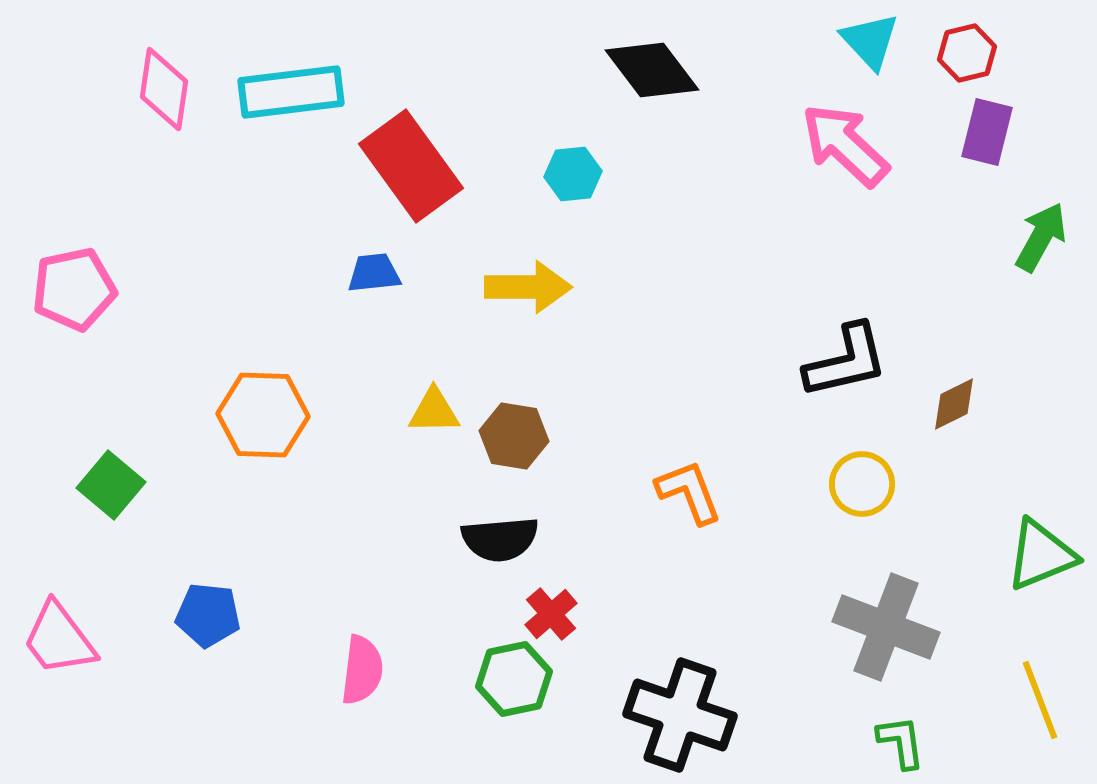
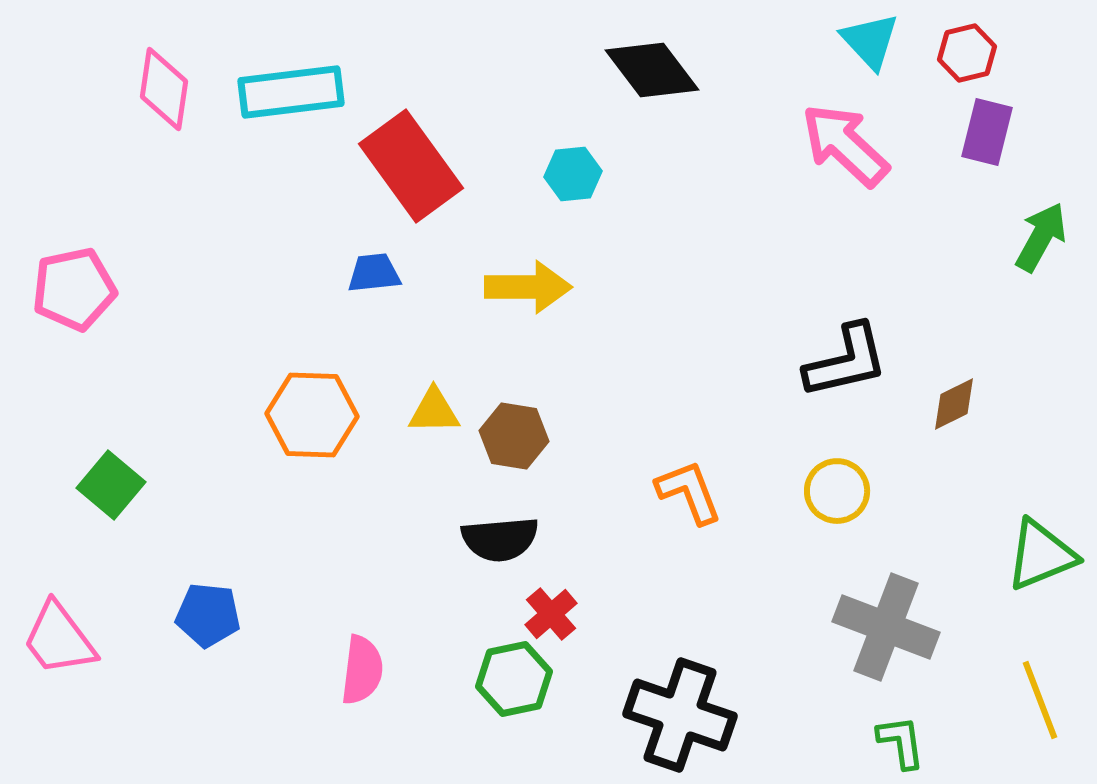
orange hexagon: moved 49 px right
yellow circle: moved 25 px left, 7 px down
